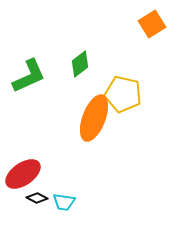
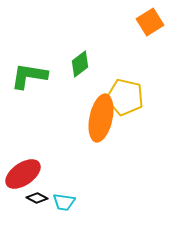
orange square: moved 2 px left, 2 px up
green L-shape: rotated 147 degrees counterclockwise
yellow pentagon: moved 2 px right, 3 px down
orange ellipse: moved 7 px right; rotated 9 degrees counterclockwise
